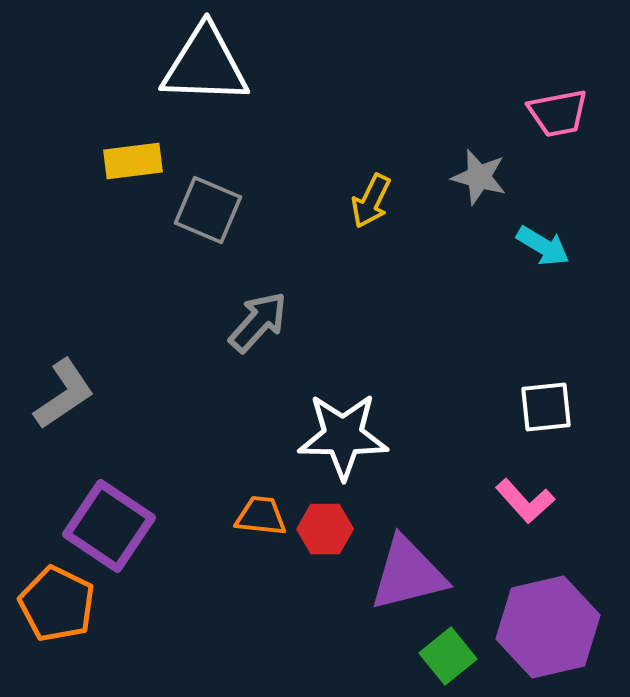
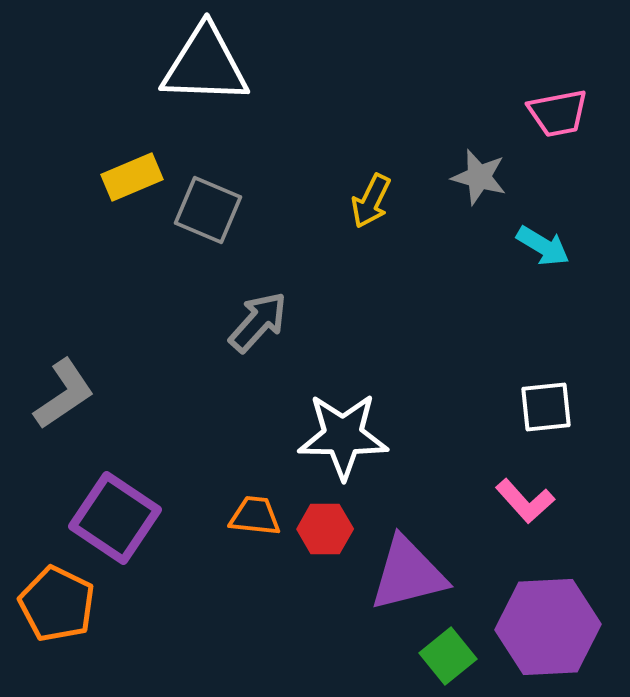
yellow rectangle: moved 1 px left, 16 px down; rotated 16 degrees counterclockwise
orange trapezoid: moved 6 px left
purple square: moved 6 px right, 8 px up
purple hexagon: rotated 10 degrees clockwise
